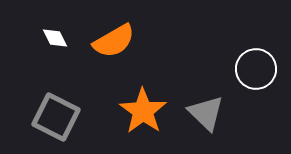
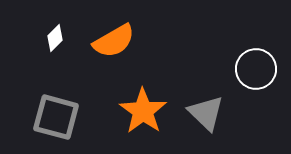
white diamond: rotated 72 degrees clockwise
gray square: rotated 12 degrees counterclockwise
